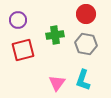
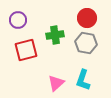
red circle: moved 1 px right, 4 px down
gray hexagon: moved 1 px up
red square: moved 3 px right
pink triangle: moved 1 px left; rotated 12 degrees clockwise
